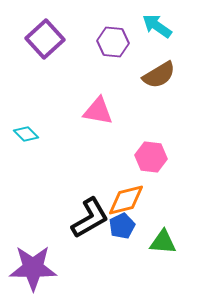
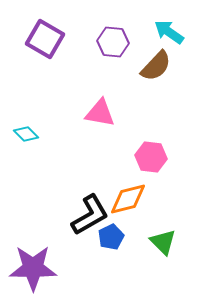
cyan arrow: moved 12 px right, 6 px down
purple square: rotated 18 degrees counterclockwise
brown semicircle: moved 3 px left, 9 px up; rotated 16 degrees counterclockwise
pink triangle: moved 2 px right, 2 px down
orange diamond: moved 2 px right, 1 px up
black L-shape: moved 3 px up
blue pentagon: moved 11 px left, 11 px down
green triangle: rotated 40 degrees clockwise
